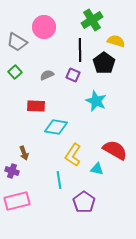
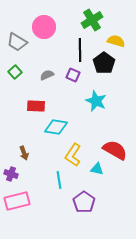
purple cross: moved 1 px left, 3 px down
